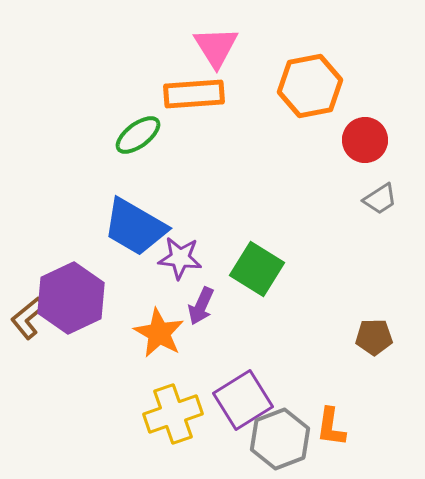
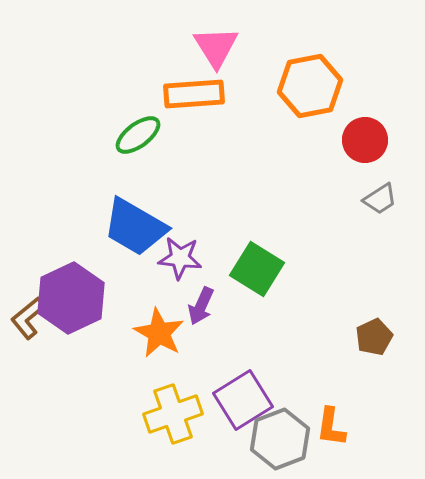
brown pentagon: rotated 24 degrees counterclockwise
